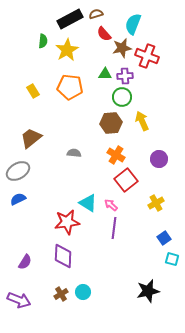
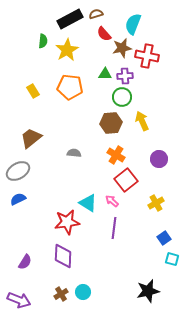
red cross: rotated 10 degrees counterclockwise
pink arrow: moved 1 px right, 4 px up
